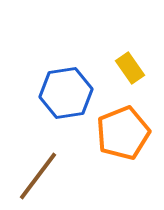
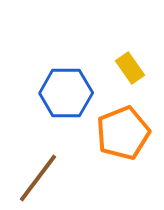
blue hexagon: rotated 9 degrees clockwise
brown line: moved 2 px down
